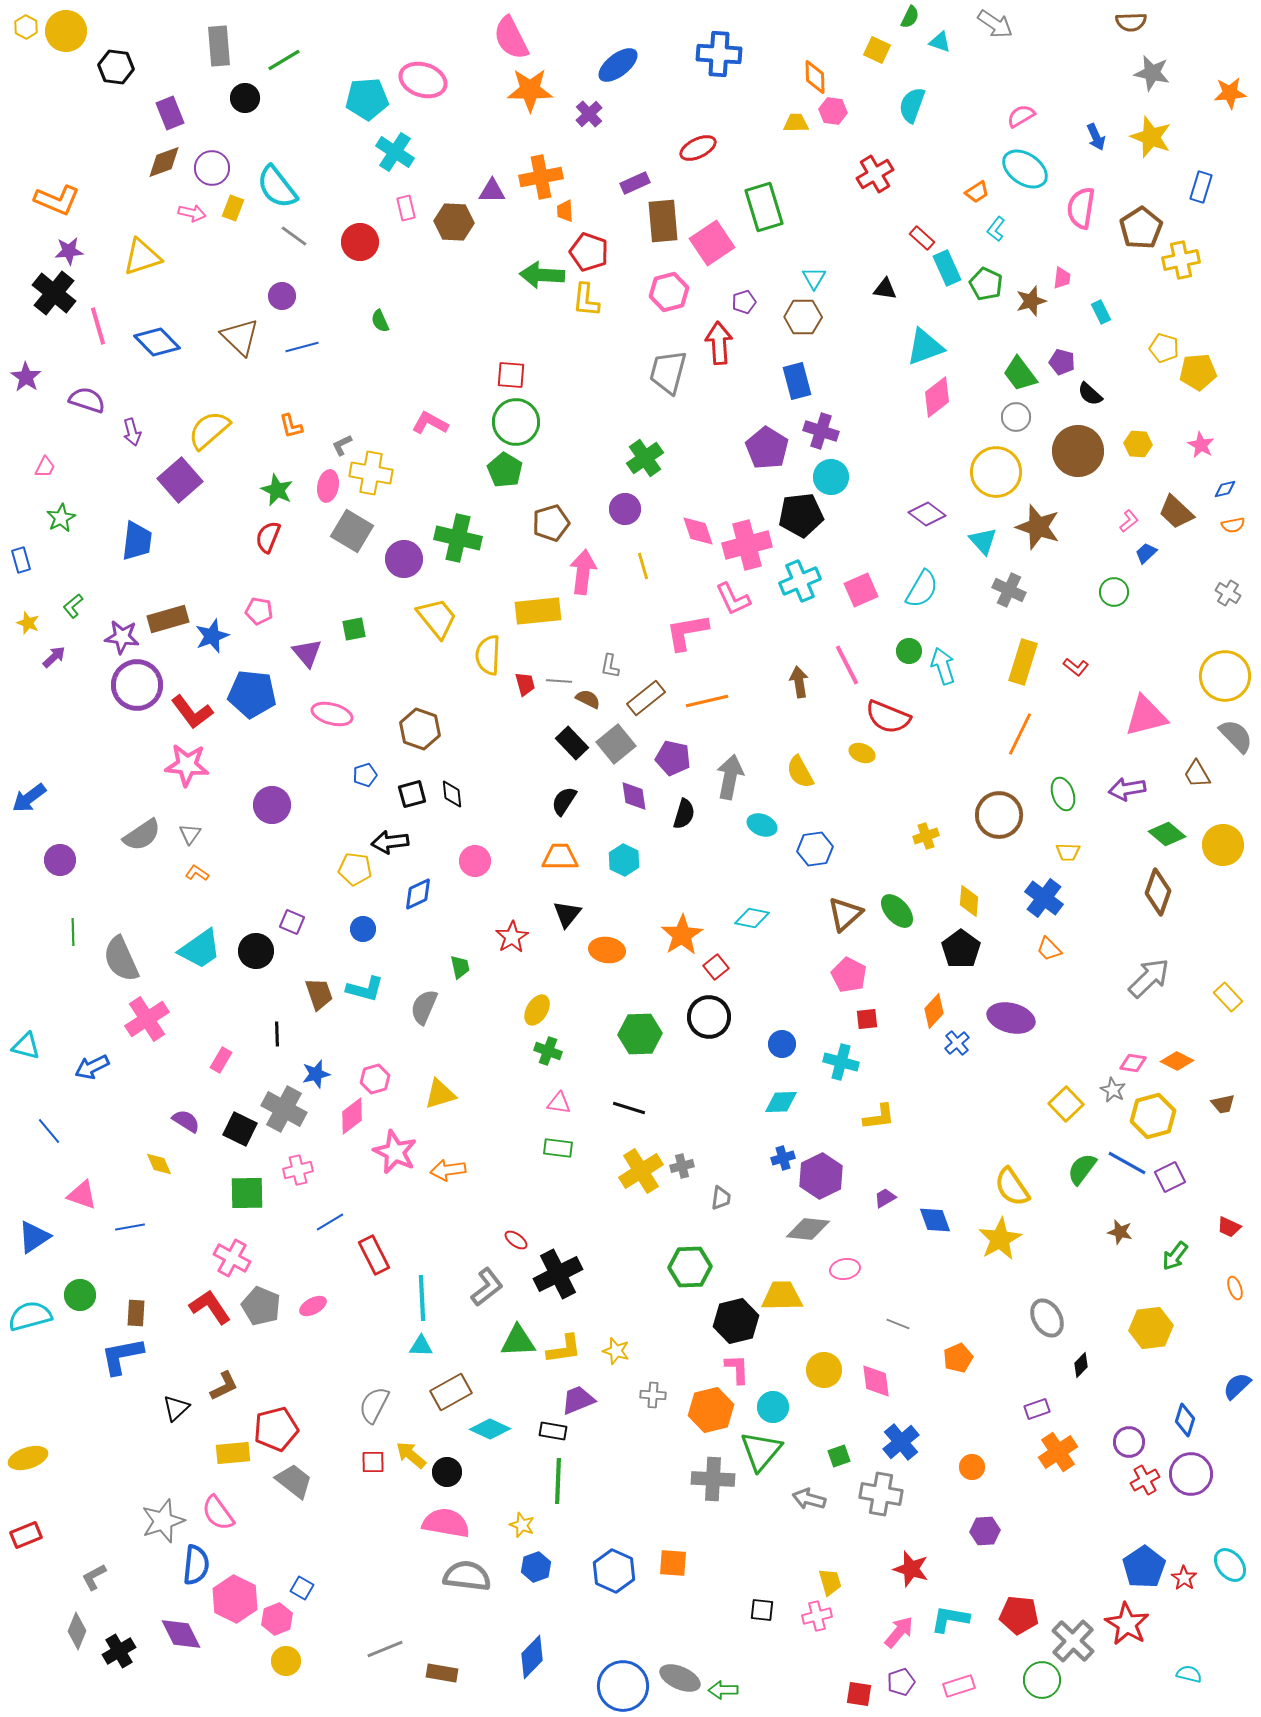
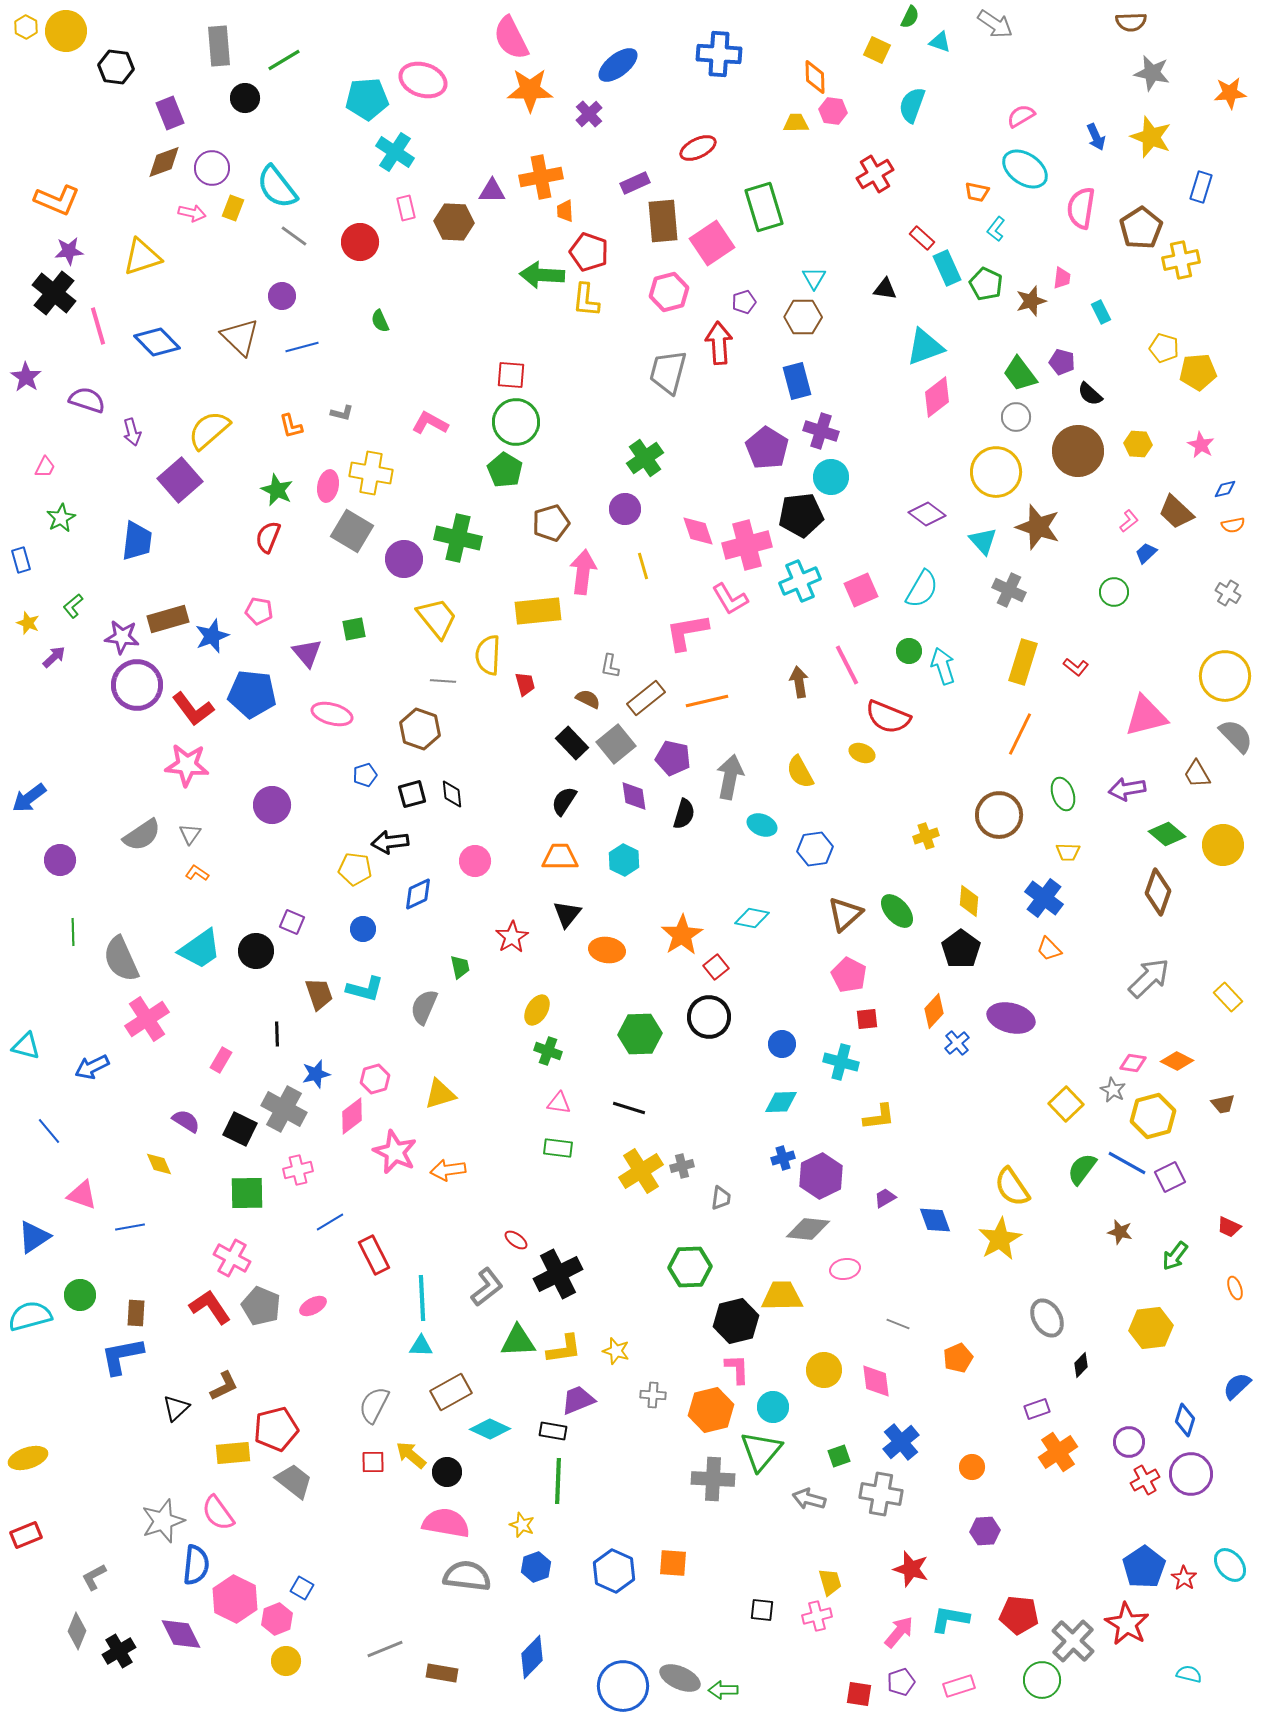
orange trapezoid at (977, 192): rotated 45 degrees clockwise
gray L-shape at (342, 445): moved 32 px up; rotated 140 degrees counterclockwise
pink L-shape at (733, 599): moved 3 px left; rotated 6 degrees counterclockwise
gray line at (559, 681): moved 116 px left
red L-shape at (192, 712): moved 1 px right, 3 px up
